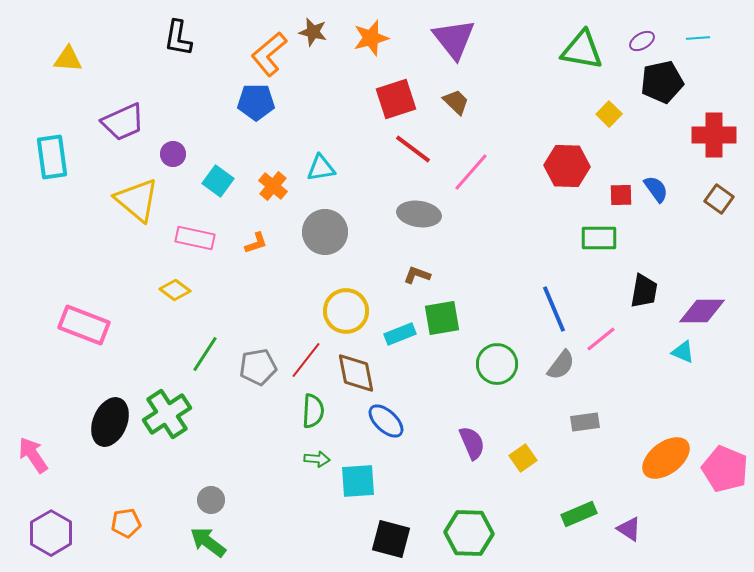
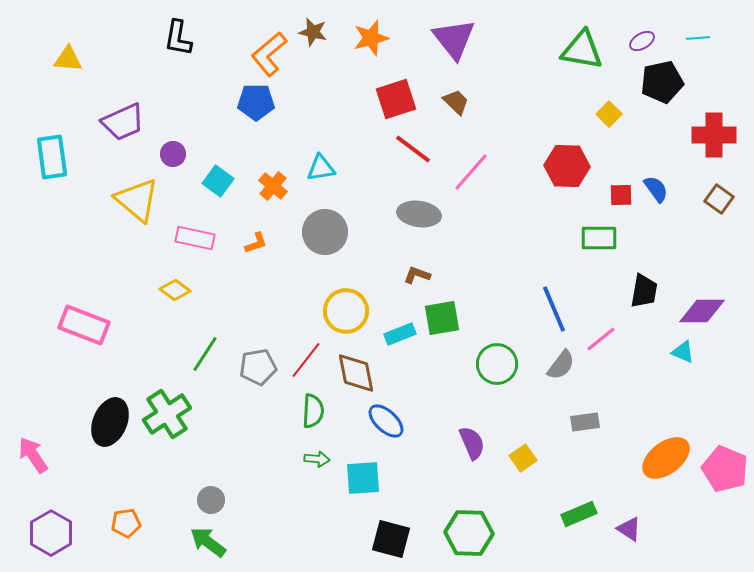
cyan square at (358, 481): moved 5 px right, 3 px up
